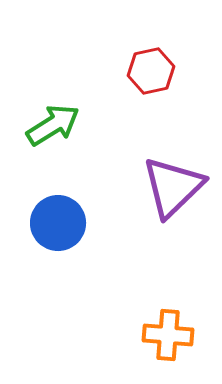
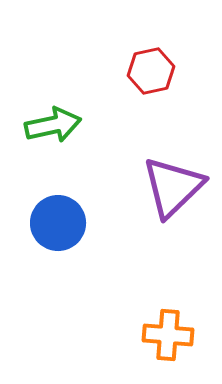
green arrow: rotated 20 degrees clockwise
